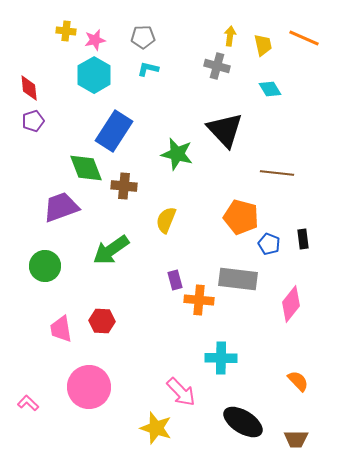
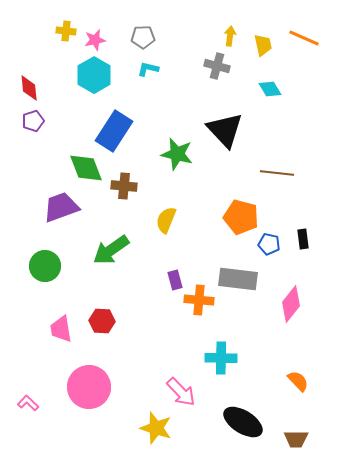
blue pentagon: rotated 10 degrees counterclockwise
